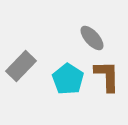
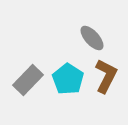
gray rectangle: moved 7 px right, 14 px down
brown L-shape: moved 1 px left; rotated 28 degrees clockwise
